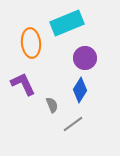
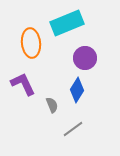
blue diamond: moved 3 px left
gray line: moved 5 px down
